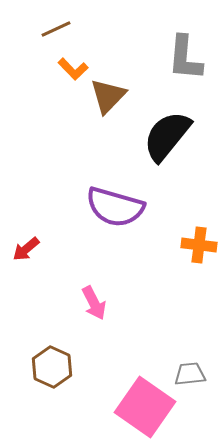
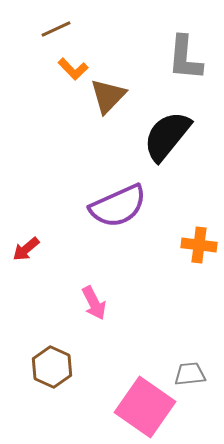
purple semicircle: moved 3 px right, 1 px up; rotated 40 degrees counterclockwise
